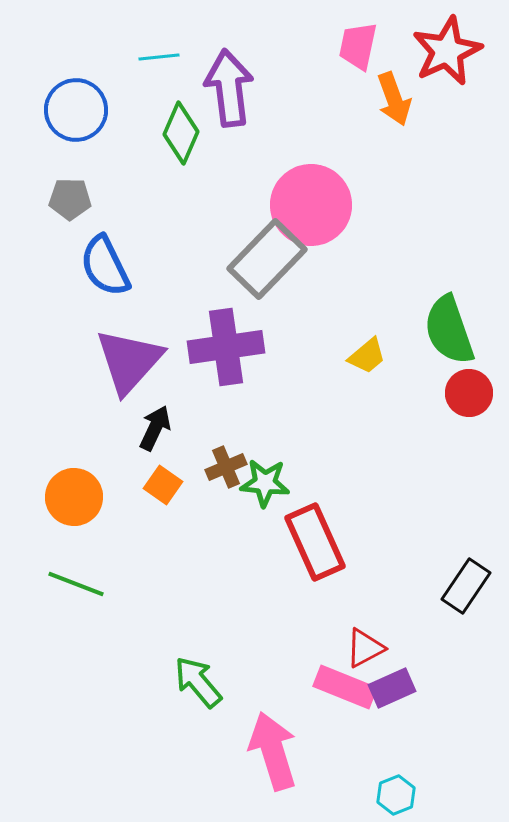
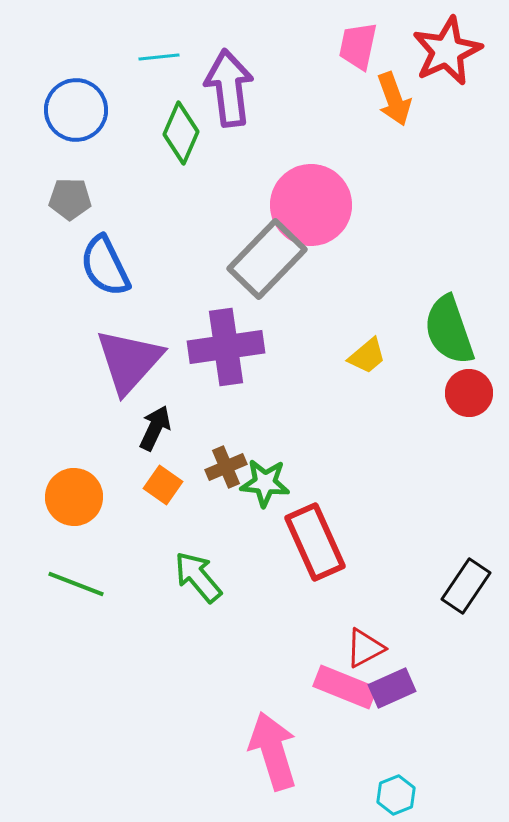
green arrow: moved 105 px up
